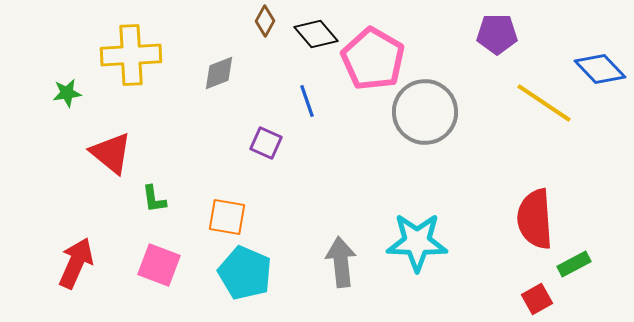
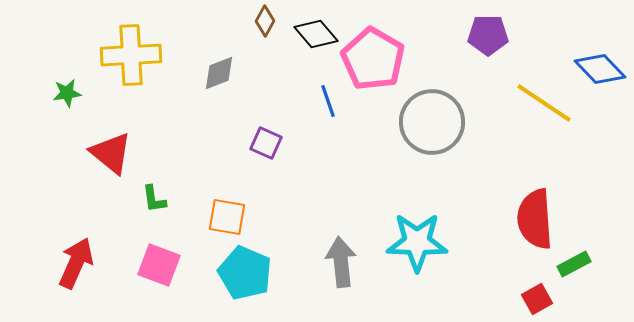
purple pentagon: moved 9 px left, 1 px down
blue line: moved 21 px right
gray circle: moved 7 px right, 10 px down
